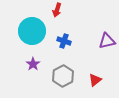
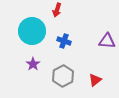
purple triangle: rotated 18 degrees clockwise
